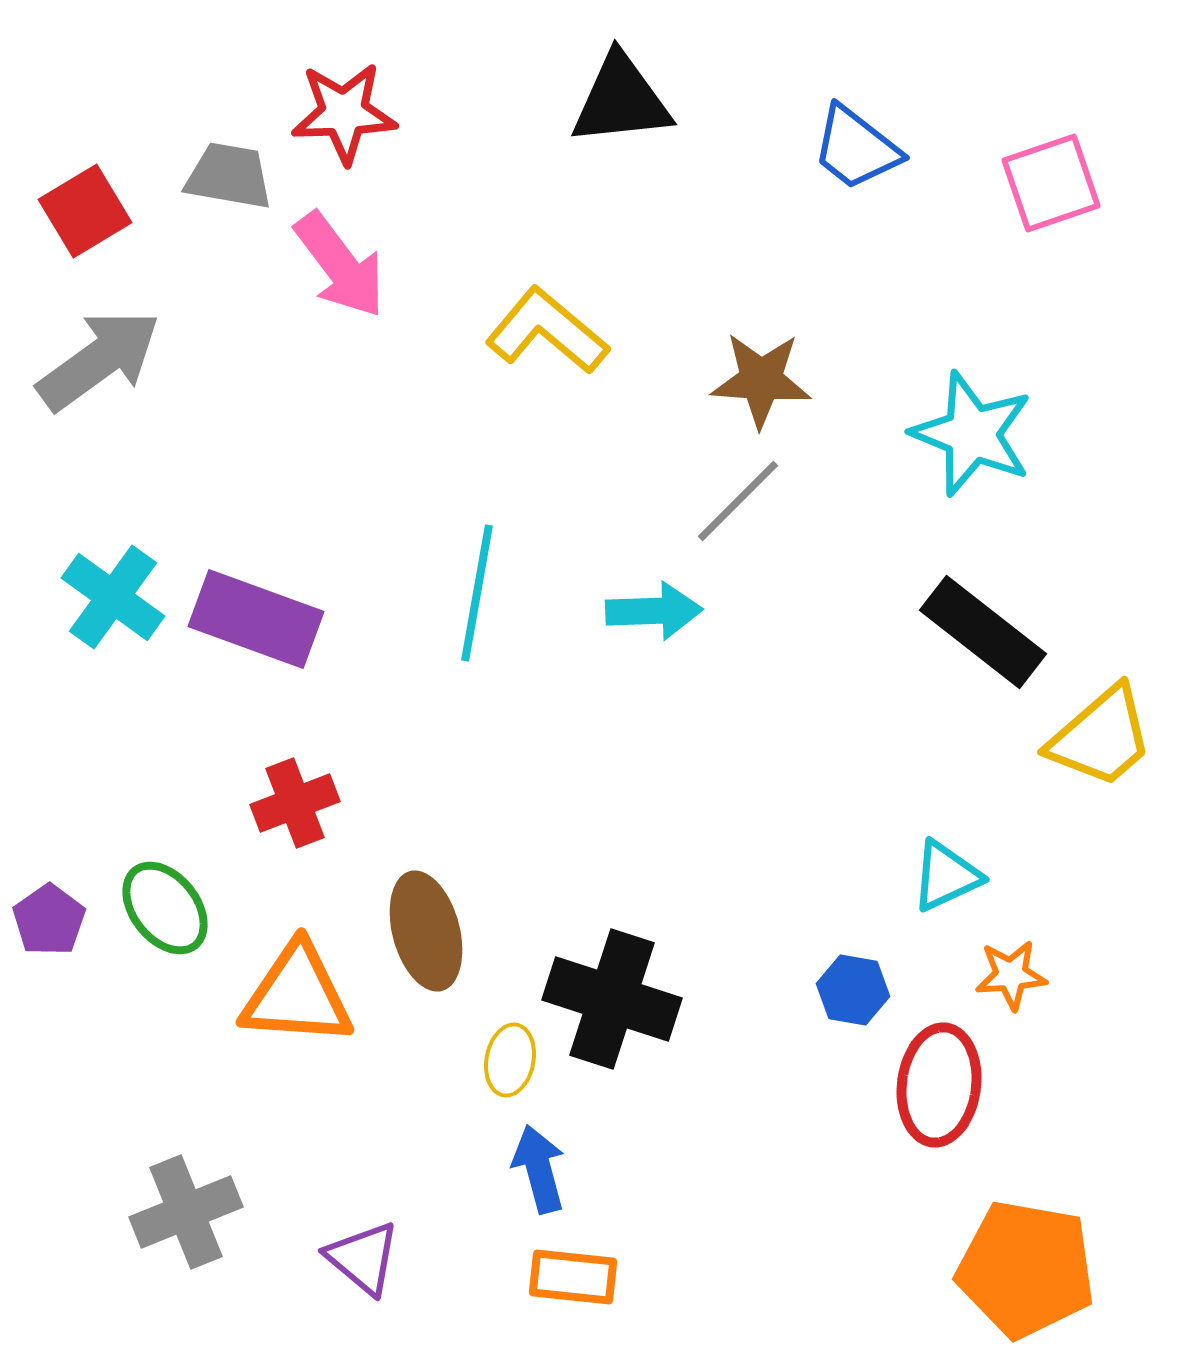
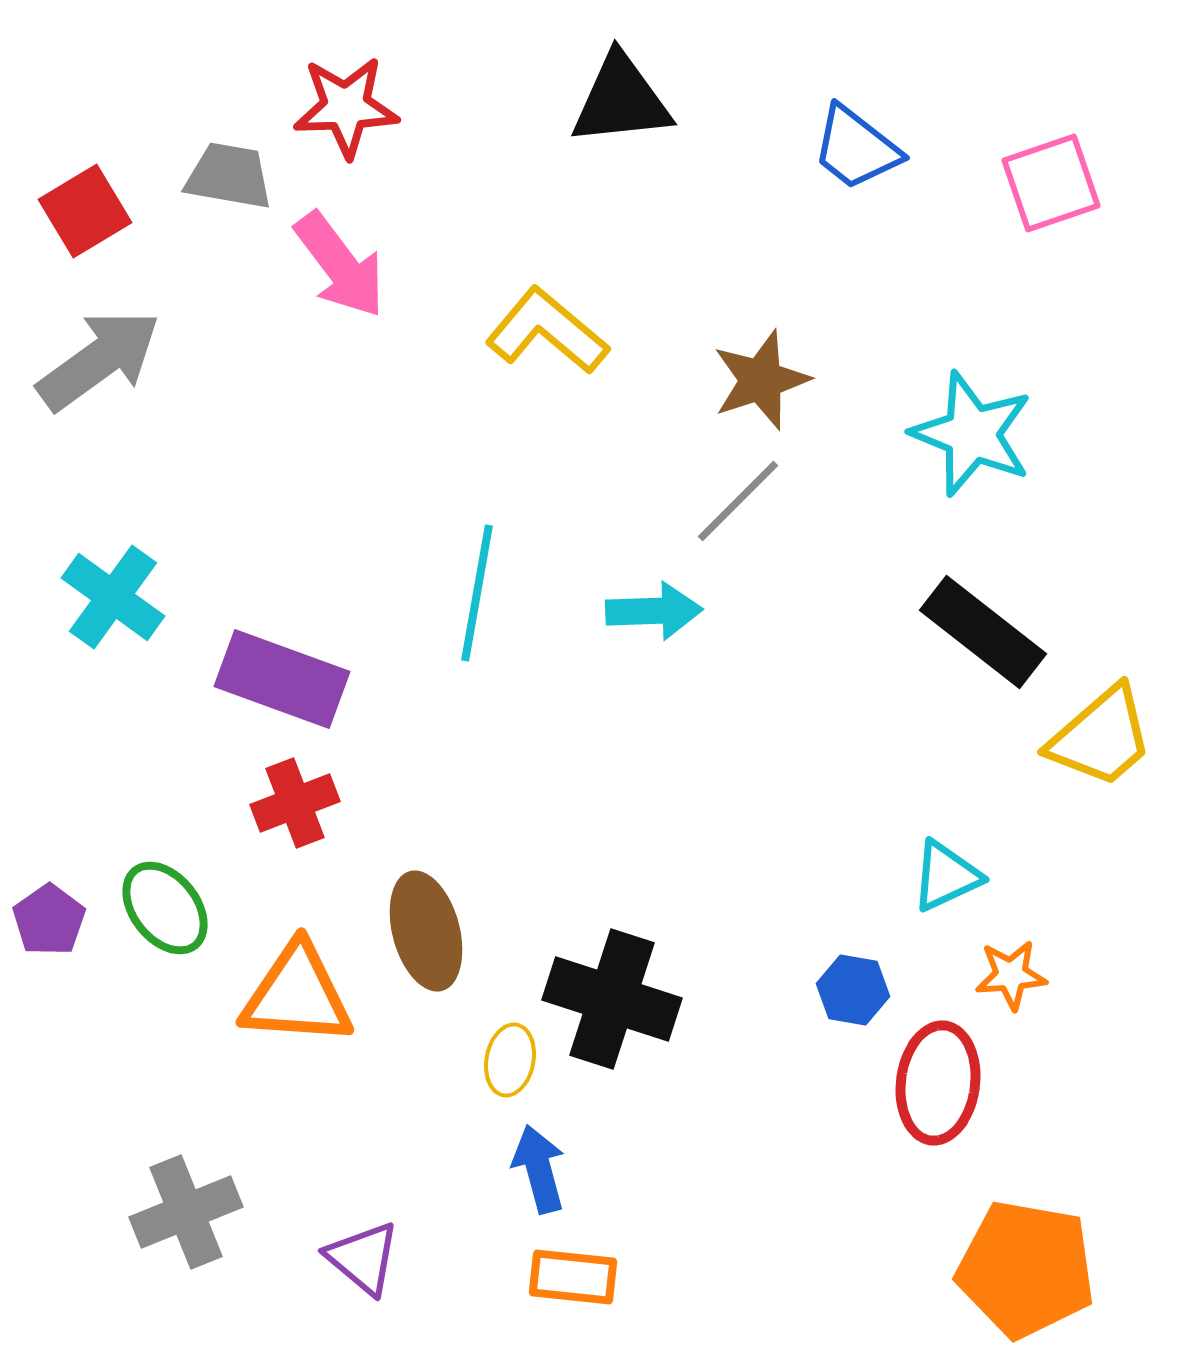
red star: moved 2 px right, 6 px up
brown star: rotated 22 degrees counterclockwise
purple rectangle: moved 26 px right, 60 px down
red ellipse: moved 1 px left, 2 px up
